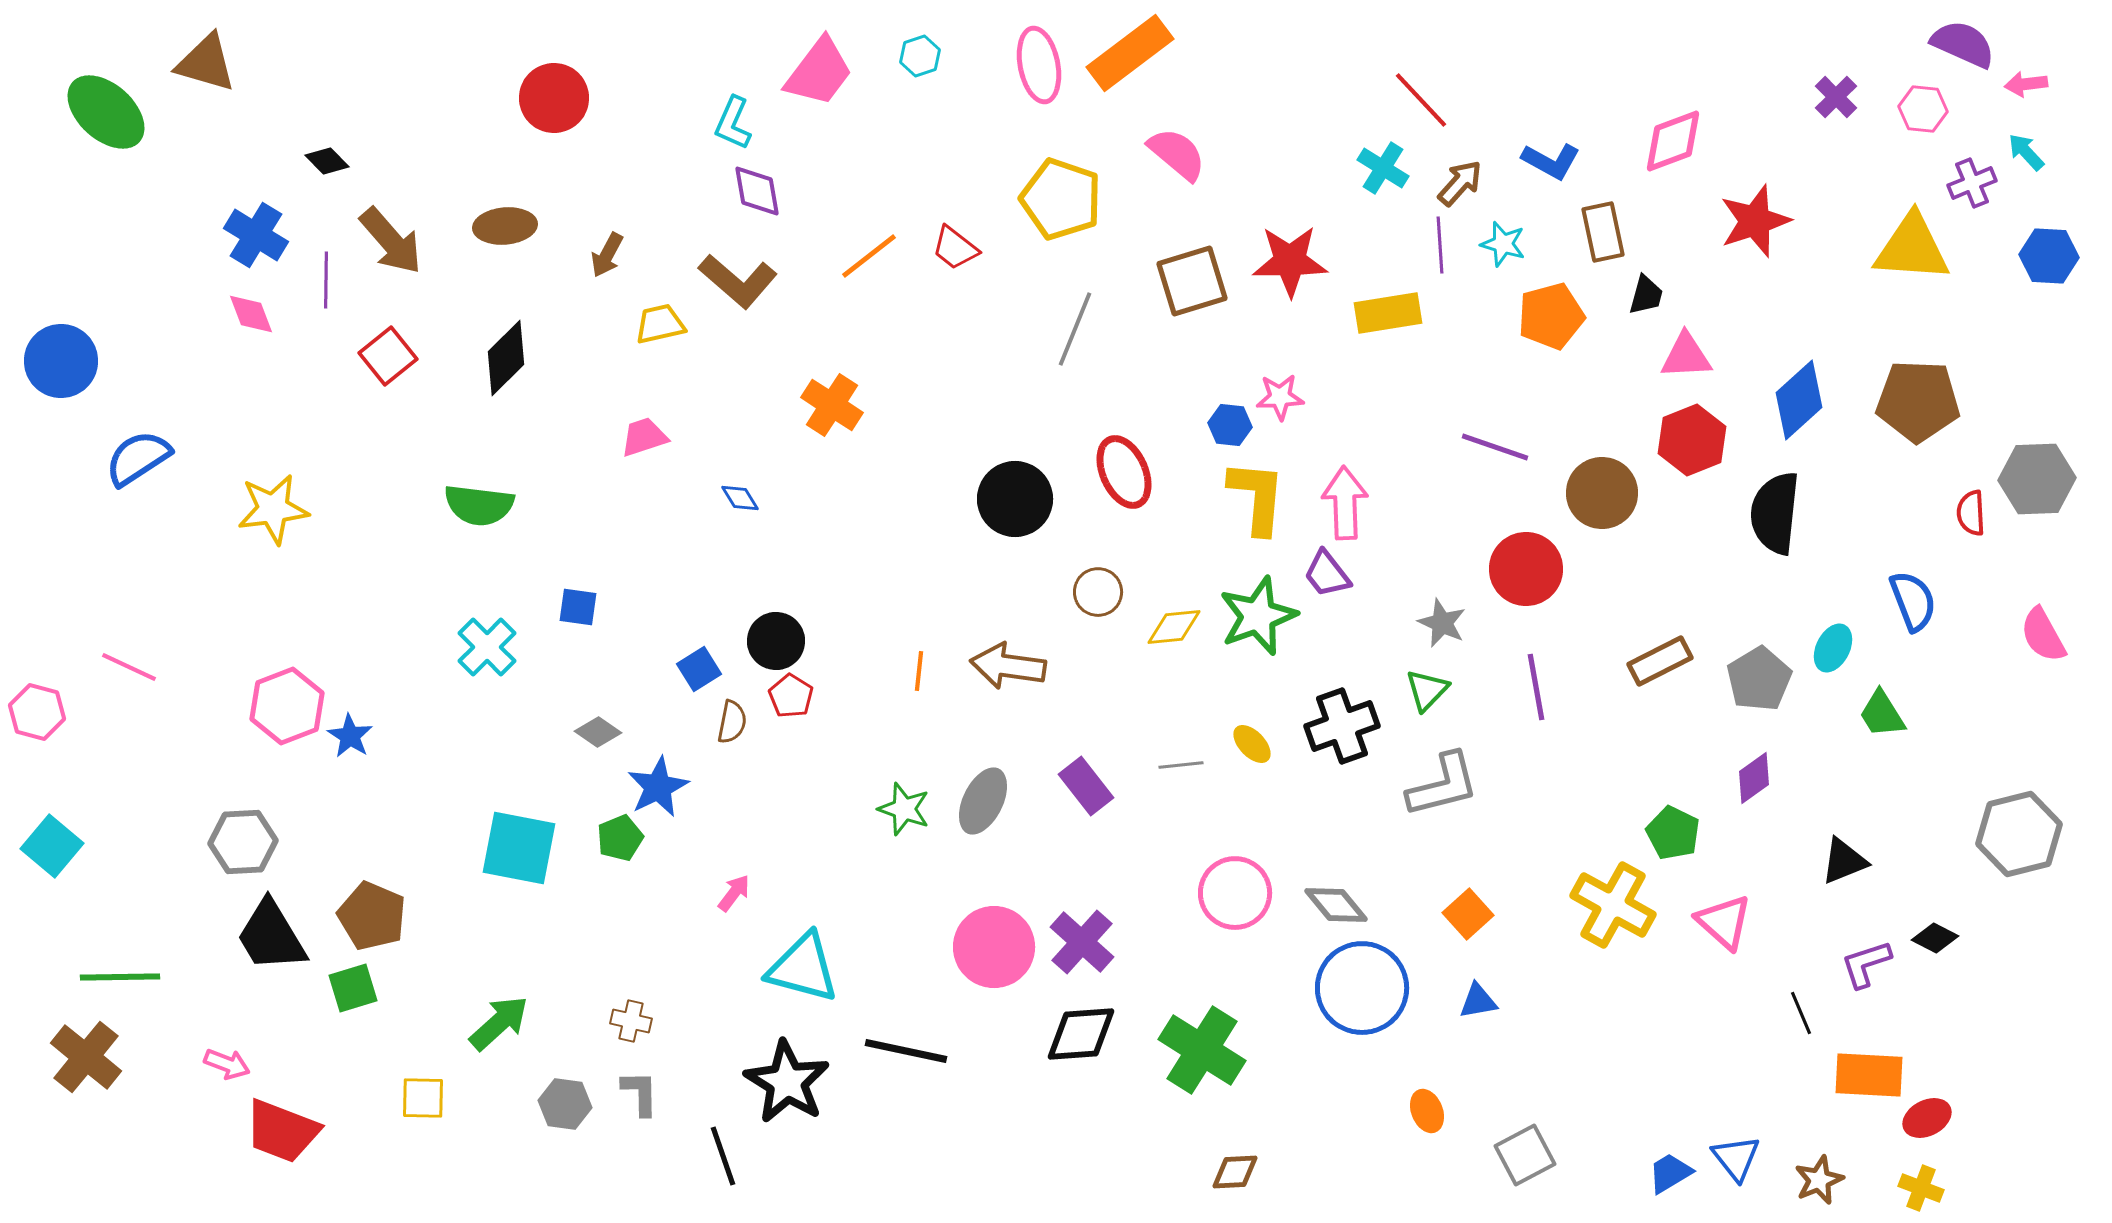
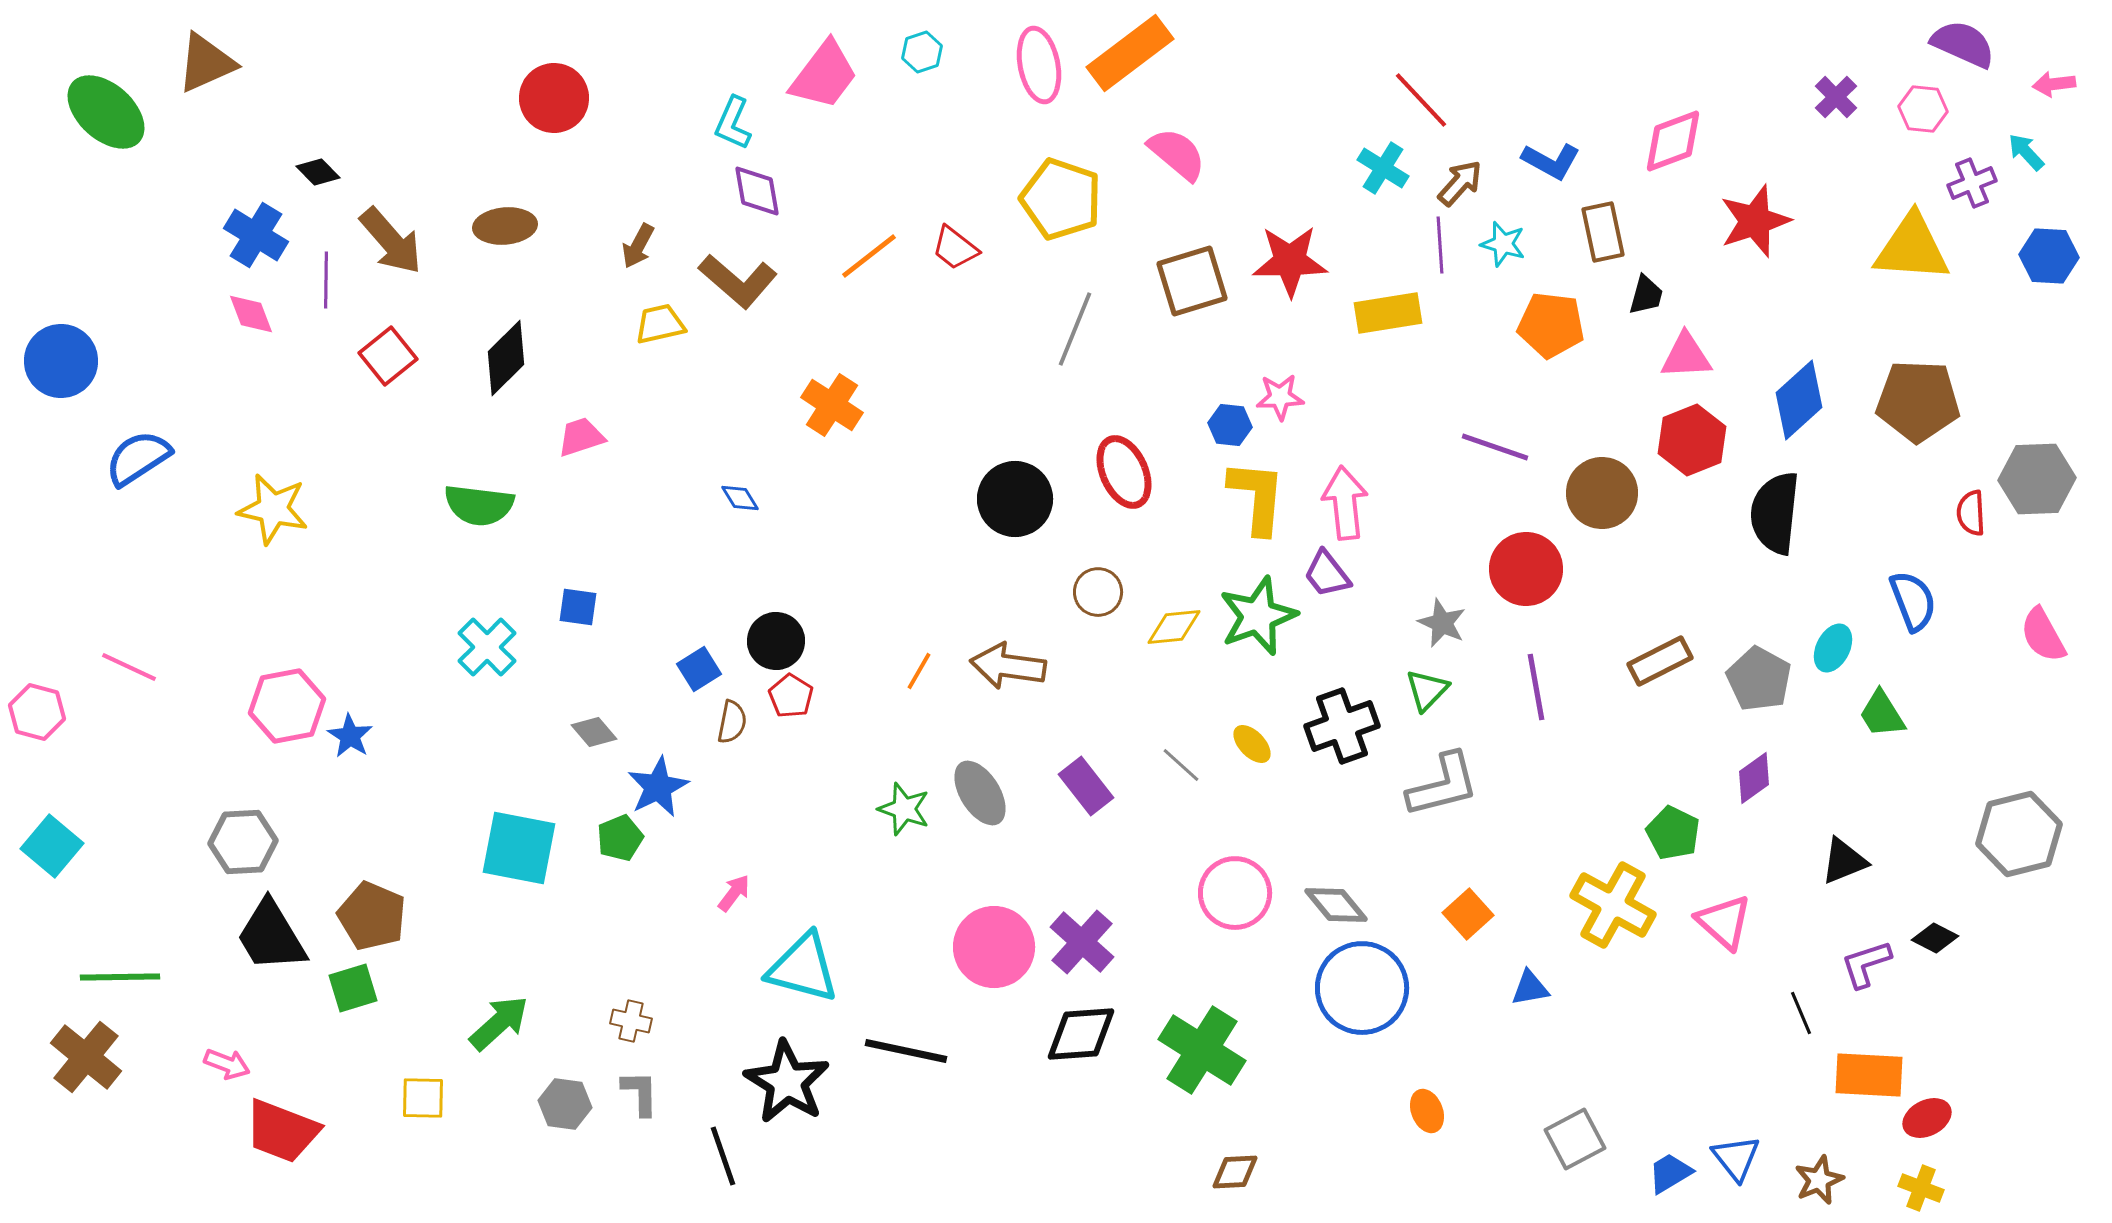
cyan hexagon at (920, 56): moved 2 px right, 4 px up
brown triangle at (206, 63): rotated 40 degrees counterclockwise
pink trapezoid at (819, 72): moved 5 px right, 3 px down
pink arrow at (2026, 84): moved 28 px right
black diamond at (327, 161): moved 9 px left, 11 px down
brown arrow at (607, 255): moved 31 px right, 9 px up
orange pentagon at (1551, 316): moved 9 px down; rotated 22 degrees clockwise
pink trapezoid at (644, 437): moved 63 px left
pink arrow at (1345, 503): rotated 4 degrees counterclockwise
yellow star at (273, 509): rotated 20 degrees clockwise
orange line at (919, 671): rotated 24 degrees clockwise
gray pentagon at (1759, 679): rotated 12 degrees counterclockwise
pink hexagon at (287, 706): rotated 10 degrees clockwise
gray diamond at (598, 732): moved 4 px left; rotated 15 degrees clockwise
gray line at (1181, 765): rotated 48 degrees clockwise
gray ellipse at (983, 801): moved 3 px left, 8 px up; rotated 58 degrees counterclockwise
blue triangle at (1478, 1001): moved 52 px right, 13 px up
gray square at (1525, 1155): moved 50 px right, 16 px up
